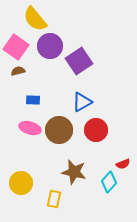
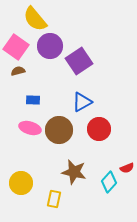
red circle: moved 3 px right, 1 px up
red semicircle: moved 4 px right, 4 px down
